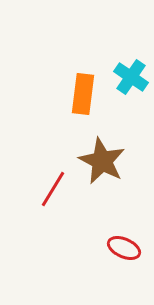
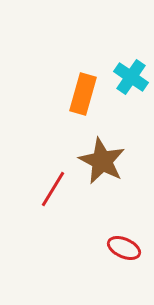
orange rectangle: rotated 9 degrees clockwise
